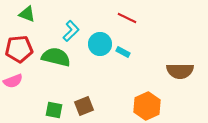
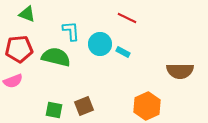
cyan L-shape: rotated 50 degrees counterclockwise
